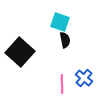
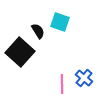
black semicircle: moved 27 px left, 9 px up; rotated 21 degrees counterclockwise
